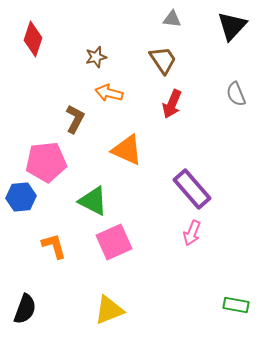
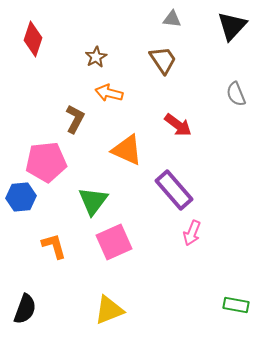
brown star: rotated 15 degrees counterclockwise
red arrow: moved 6 px right, 21 px down; rotated 76 degrees counterclockwise
purple rectangle: moved 18 px left, 1 px down
green triangle: rotated 40 degrees clockwise
